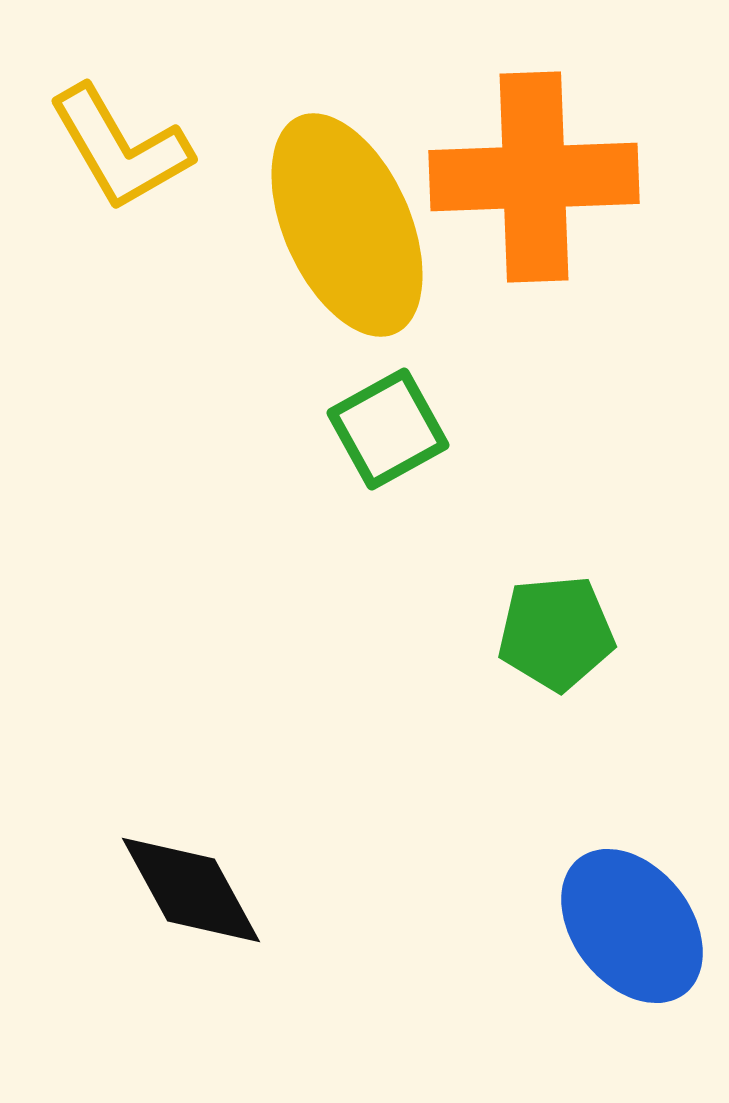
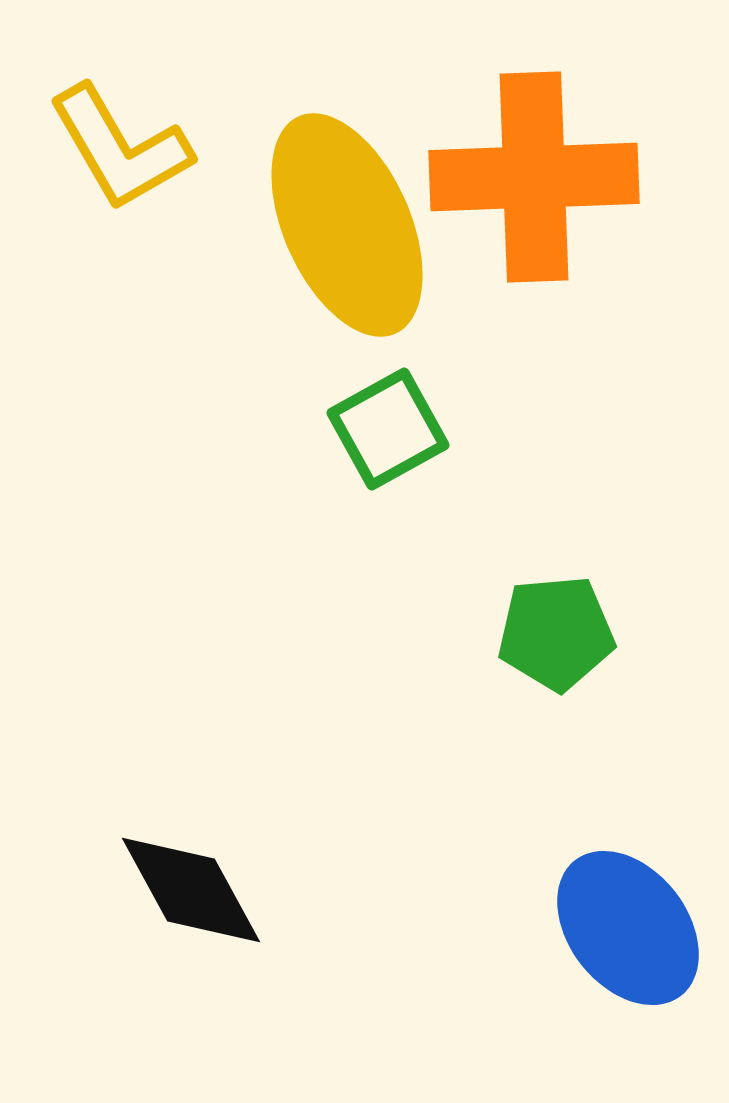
blue ellipse: moved 4 px left, 2 px down
